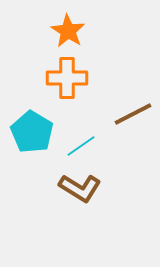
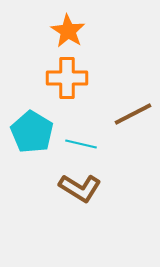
cyan line: moved 2 px up; rotated 48 degrees clockwise
